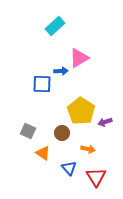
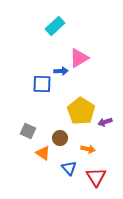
brown circle: moved 2 px left, 5 px down
